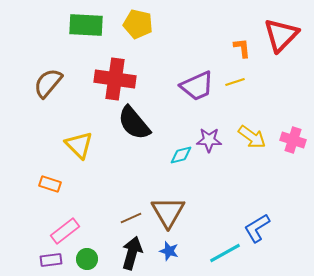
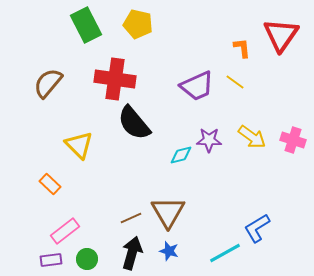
green rectangle: rotated 60 degrees clockwise
red triangle: rotated 9 degrees counterclockwise
yellow line: rotated 54 degrees clockwise
orange rectangle: rotated 25 degrees clockwise
